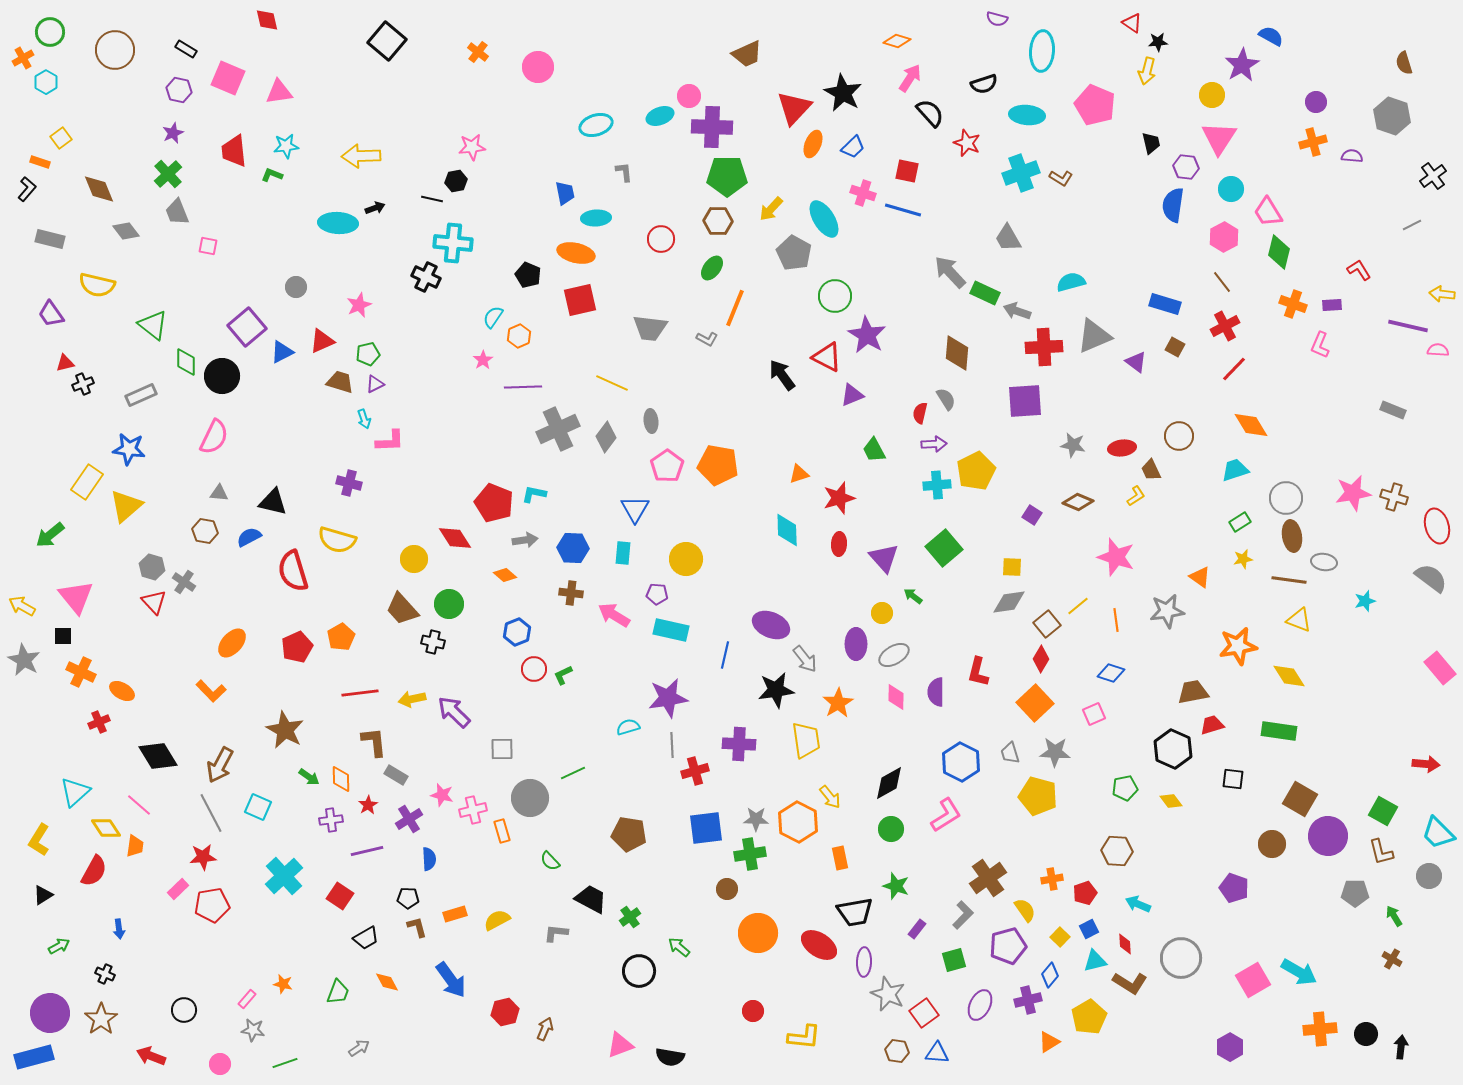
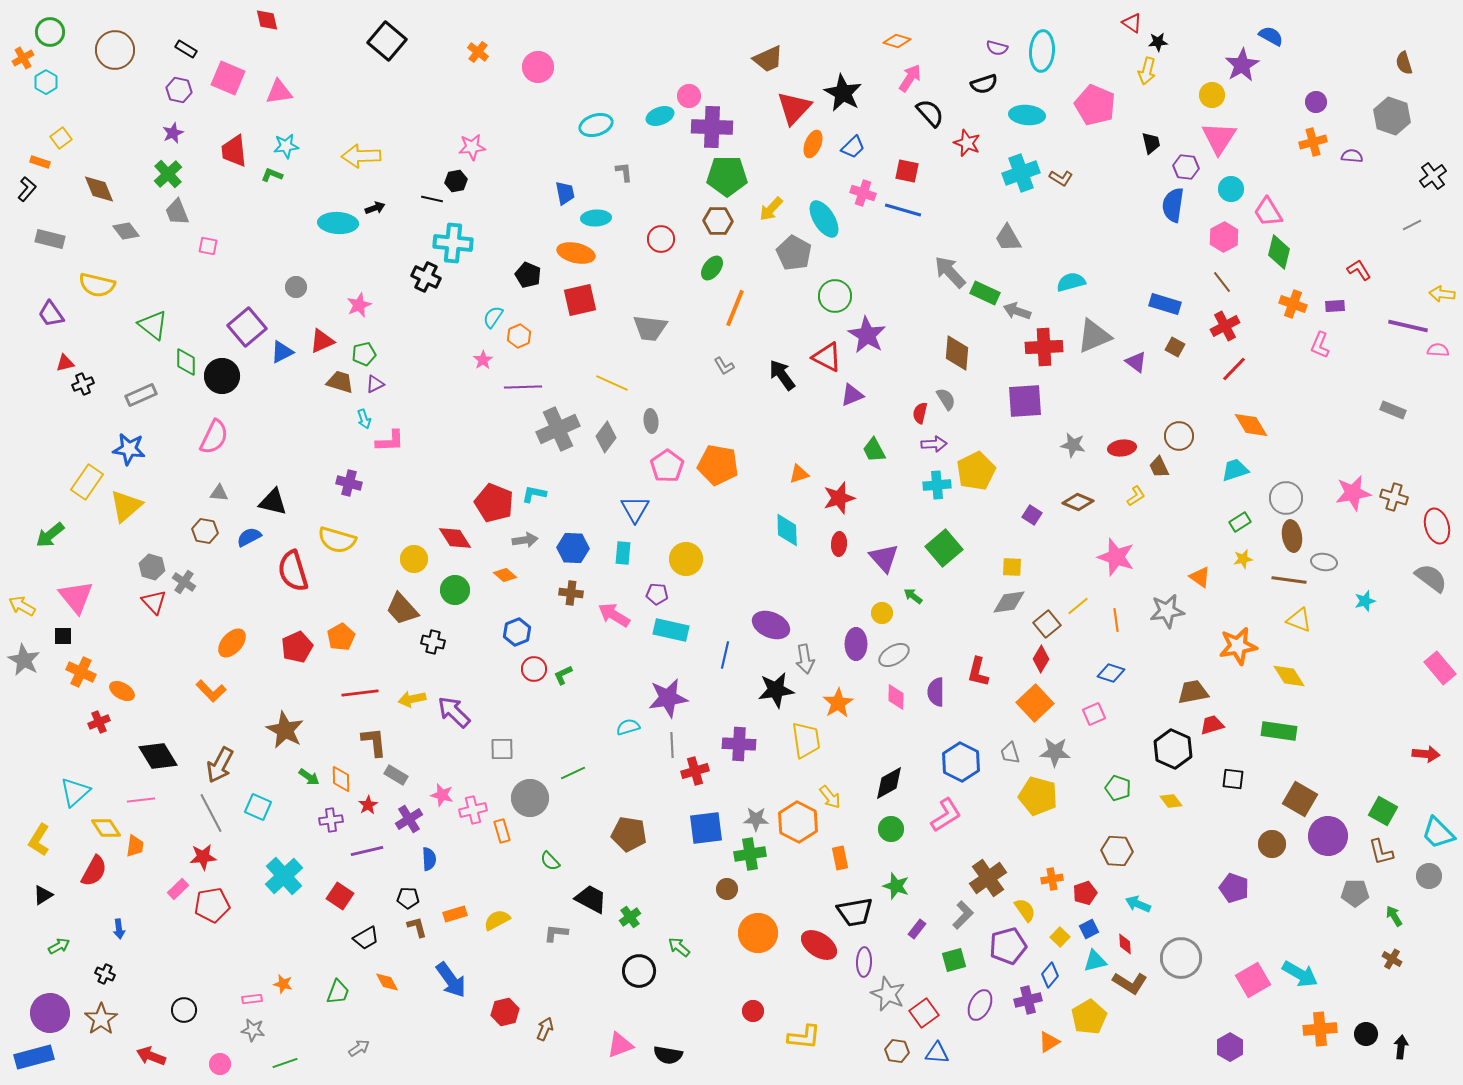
purple semicircle at (997, 19): moved 29 px down
brown trapezoid at (747, 54): moved 21 px right, 5 px down
purple rectangle at (1332, 305): moved 3 px right, 1 px down
gray L-shape at (707, 339): moved 17 px right, 27 px down; rotated 30 degrees clockwise
green pentagon at (368, 354): moved 4 px left
brown trapezoid at (1151, 470): moved 8 px right, 3 px up
green circle at (449, 604): moved 6 px right, 14 px up
gray arrow at (805, 659): rotated 28 degrees clockwise
red arrow at (1426, 764): moved 10 px up
green pentagon at (1125, 788): moved 7 px left; rotated 30 degrees clockwise
pink line at (139, 805): moved 2 px right, 5 px up; rotated 48 degrees counterclockwise
cyan arrow at (1299, 972): moved 1 px right, 2 px down
pink rectangle at (247, 999): moved 5 px right; rotated 42 degrees clockwise
black semicircle at (670, 1057): moved 2 px left, 2 px up
